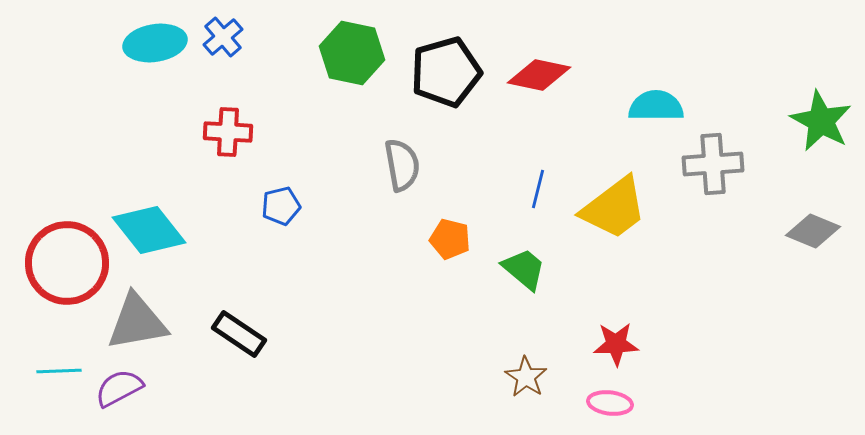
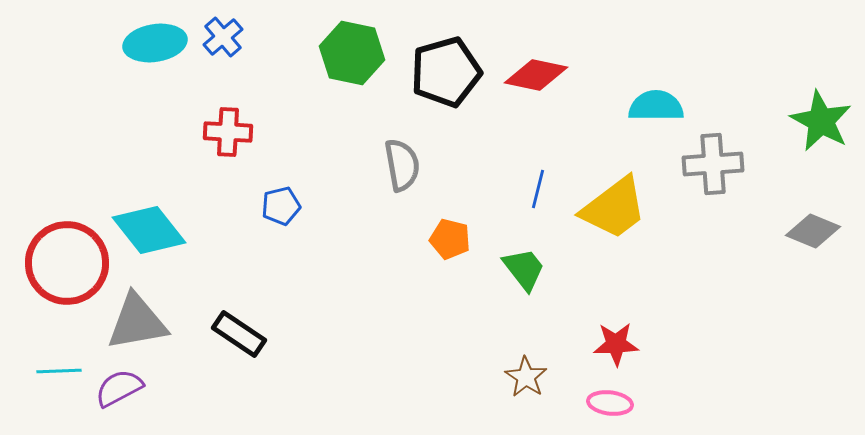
red diamond: moved 3 px left
green trapezoid: rotated 12 degrees clockwise
